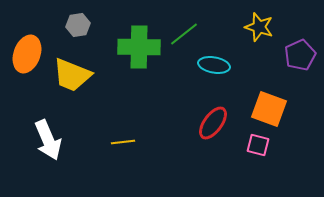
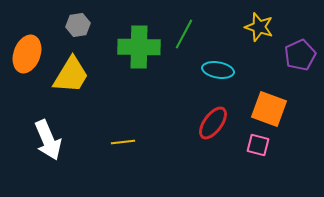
green line: rotated 24 degrees counterclockwise
cyan ellipse: moved 4 px right, 5 px down
yellow trapezoid: moved 1 px left; rotated 81 degrees counterclockwise
